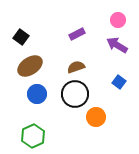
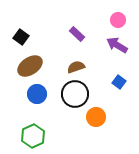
purple rectangle: rotated 70 degrees clockwise
